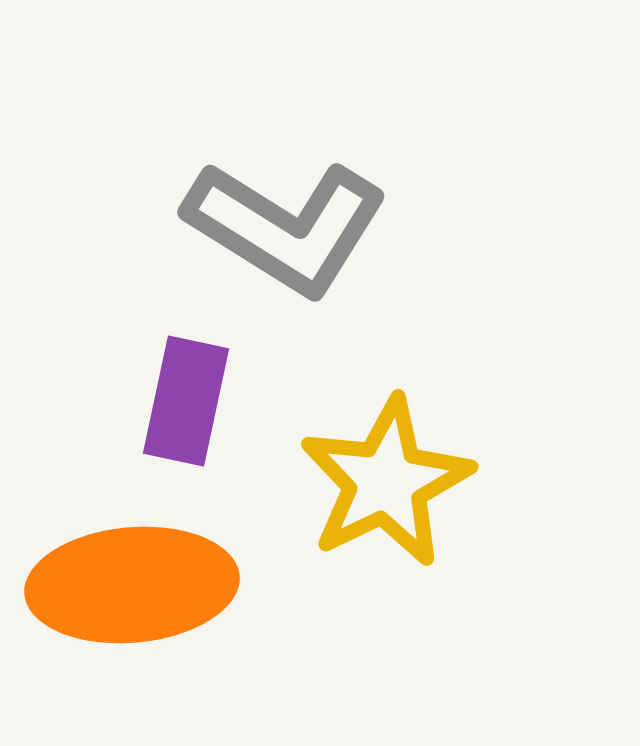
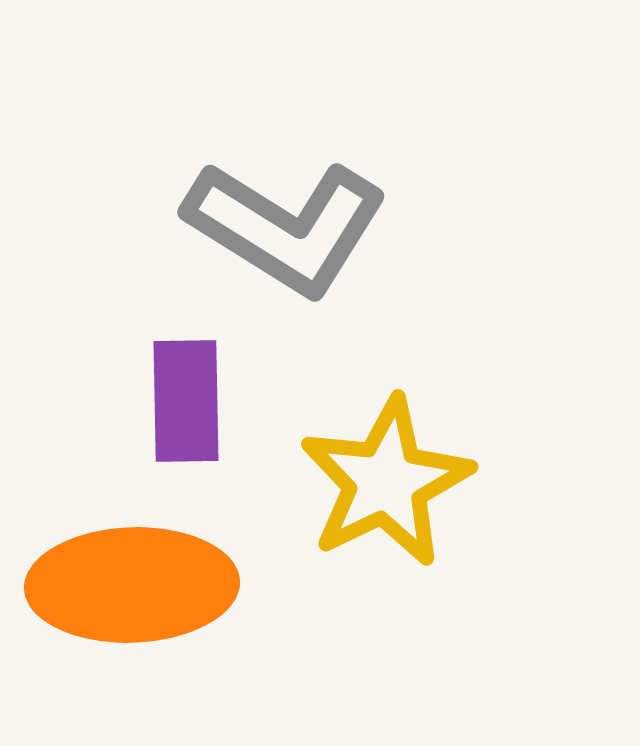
purple rectangle: rotated 13 degrees counterclockwise
orange ellipse: rotated 3 degrees clockwise
